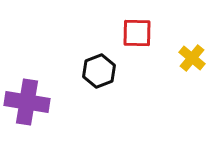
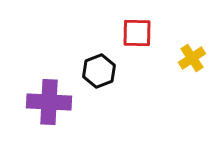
yellow cross: rotated 16 degrees clockwise
purple cross: moved 22 px right; rotated 6 degrees counterclockwise
